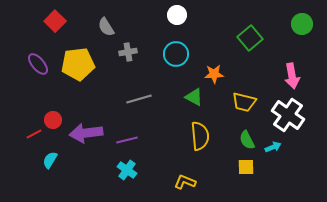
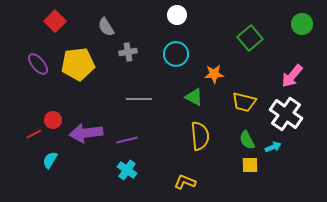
pink arrow: rotated 50 degrees clockwise
gray line: rotated 15 degrees clockwise
white cross: moved 2 px left, 1 px up
yellow square: moved 4 px right, 2 px up
